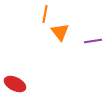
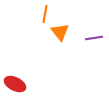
purple line: moved 1 px right, 3 px up
